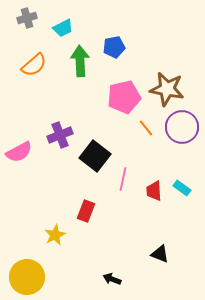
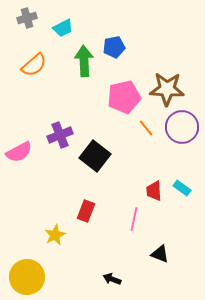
green arrow: moved 4 px right
brown star: rotated 8 degrees counterclockwise
pink line: moved 11 px right, 40 px down
